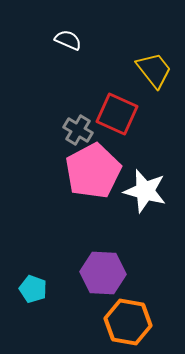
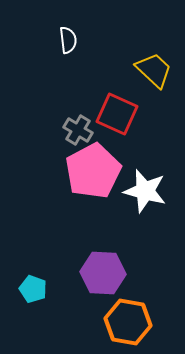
white semicircle: rotated 60 degrees clockwise
yellow trapezoid: rotated 9 degrees counterclockwise
